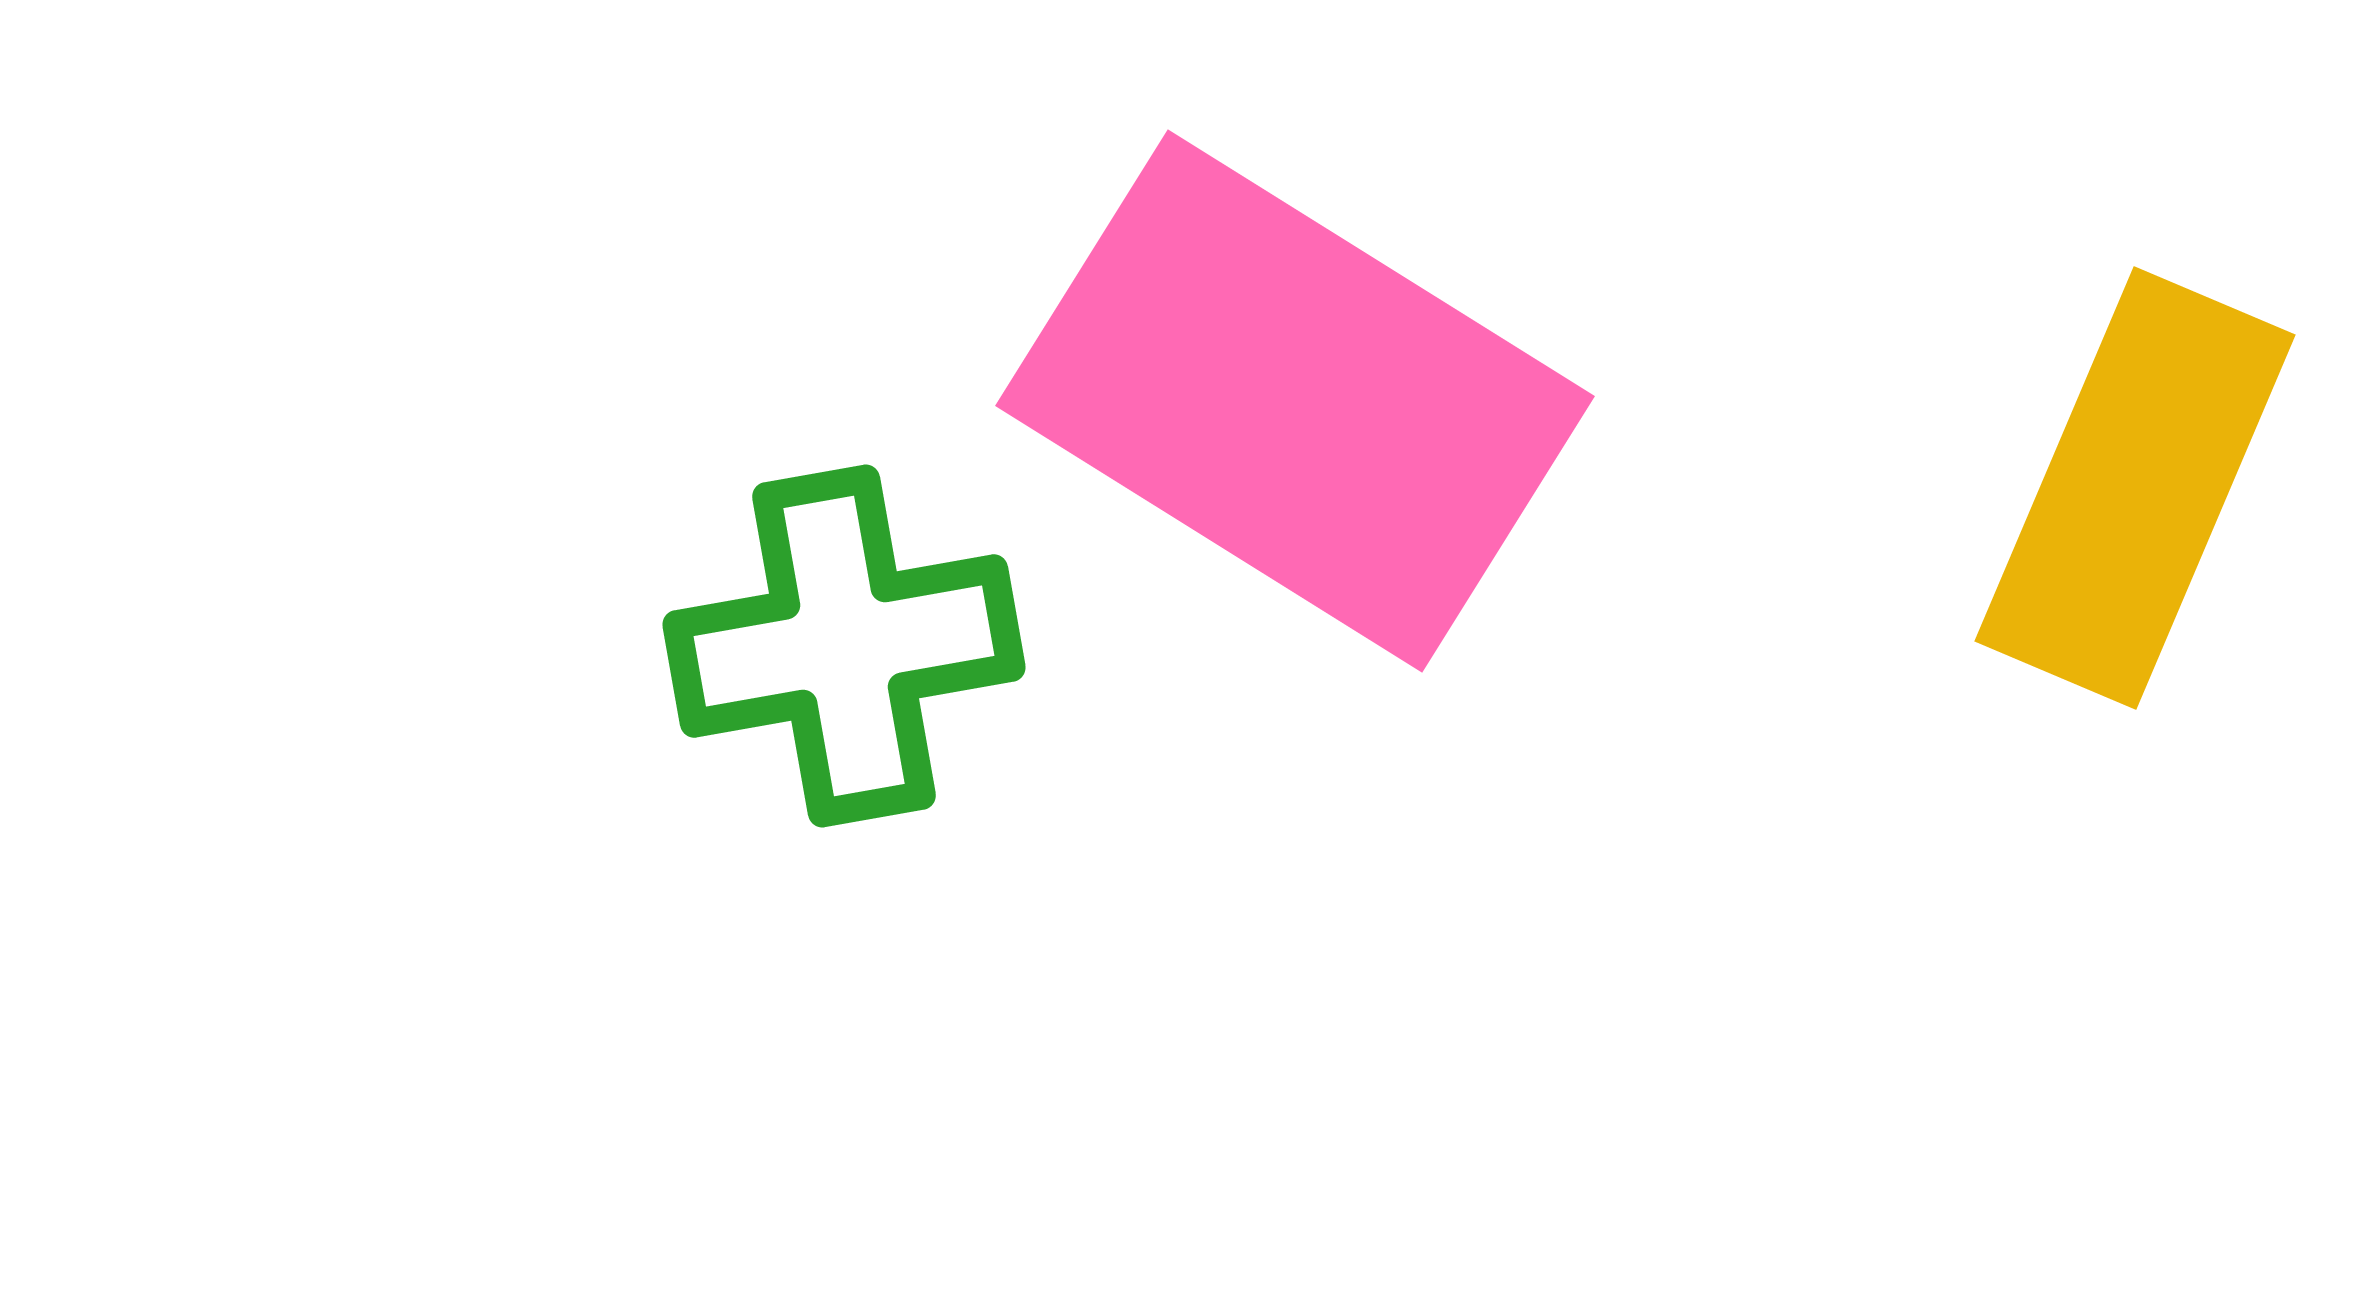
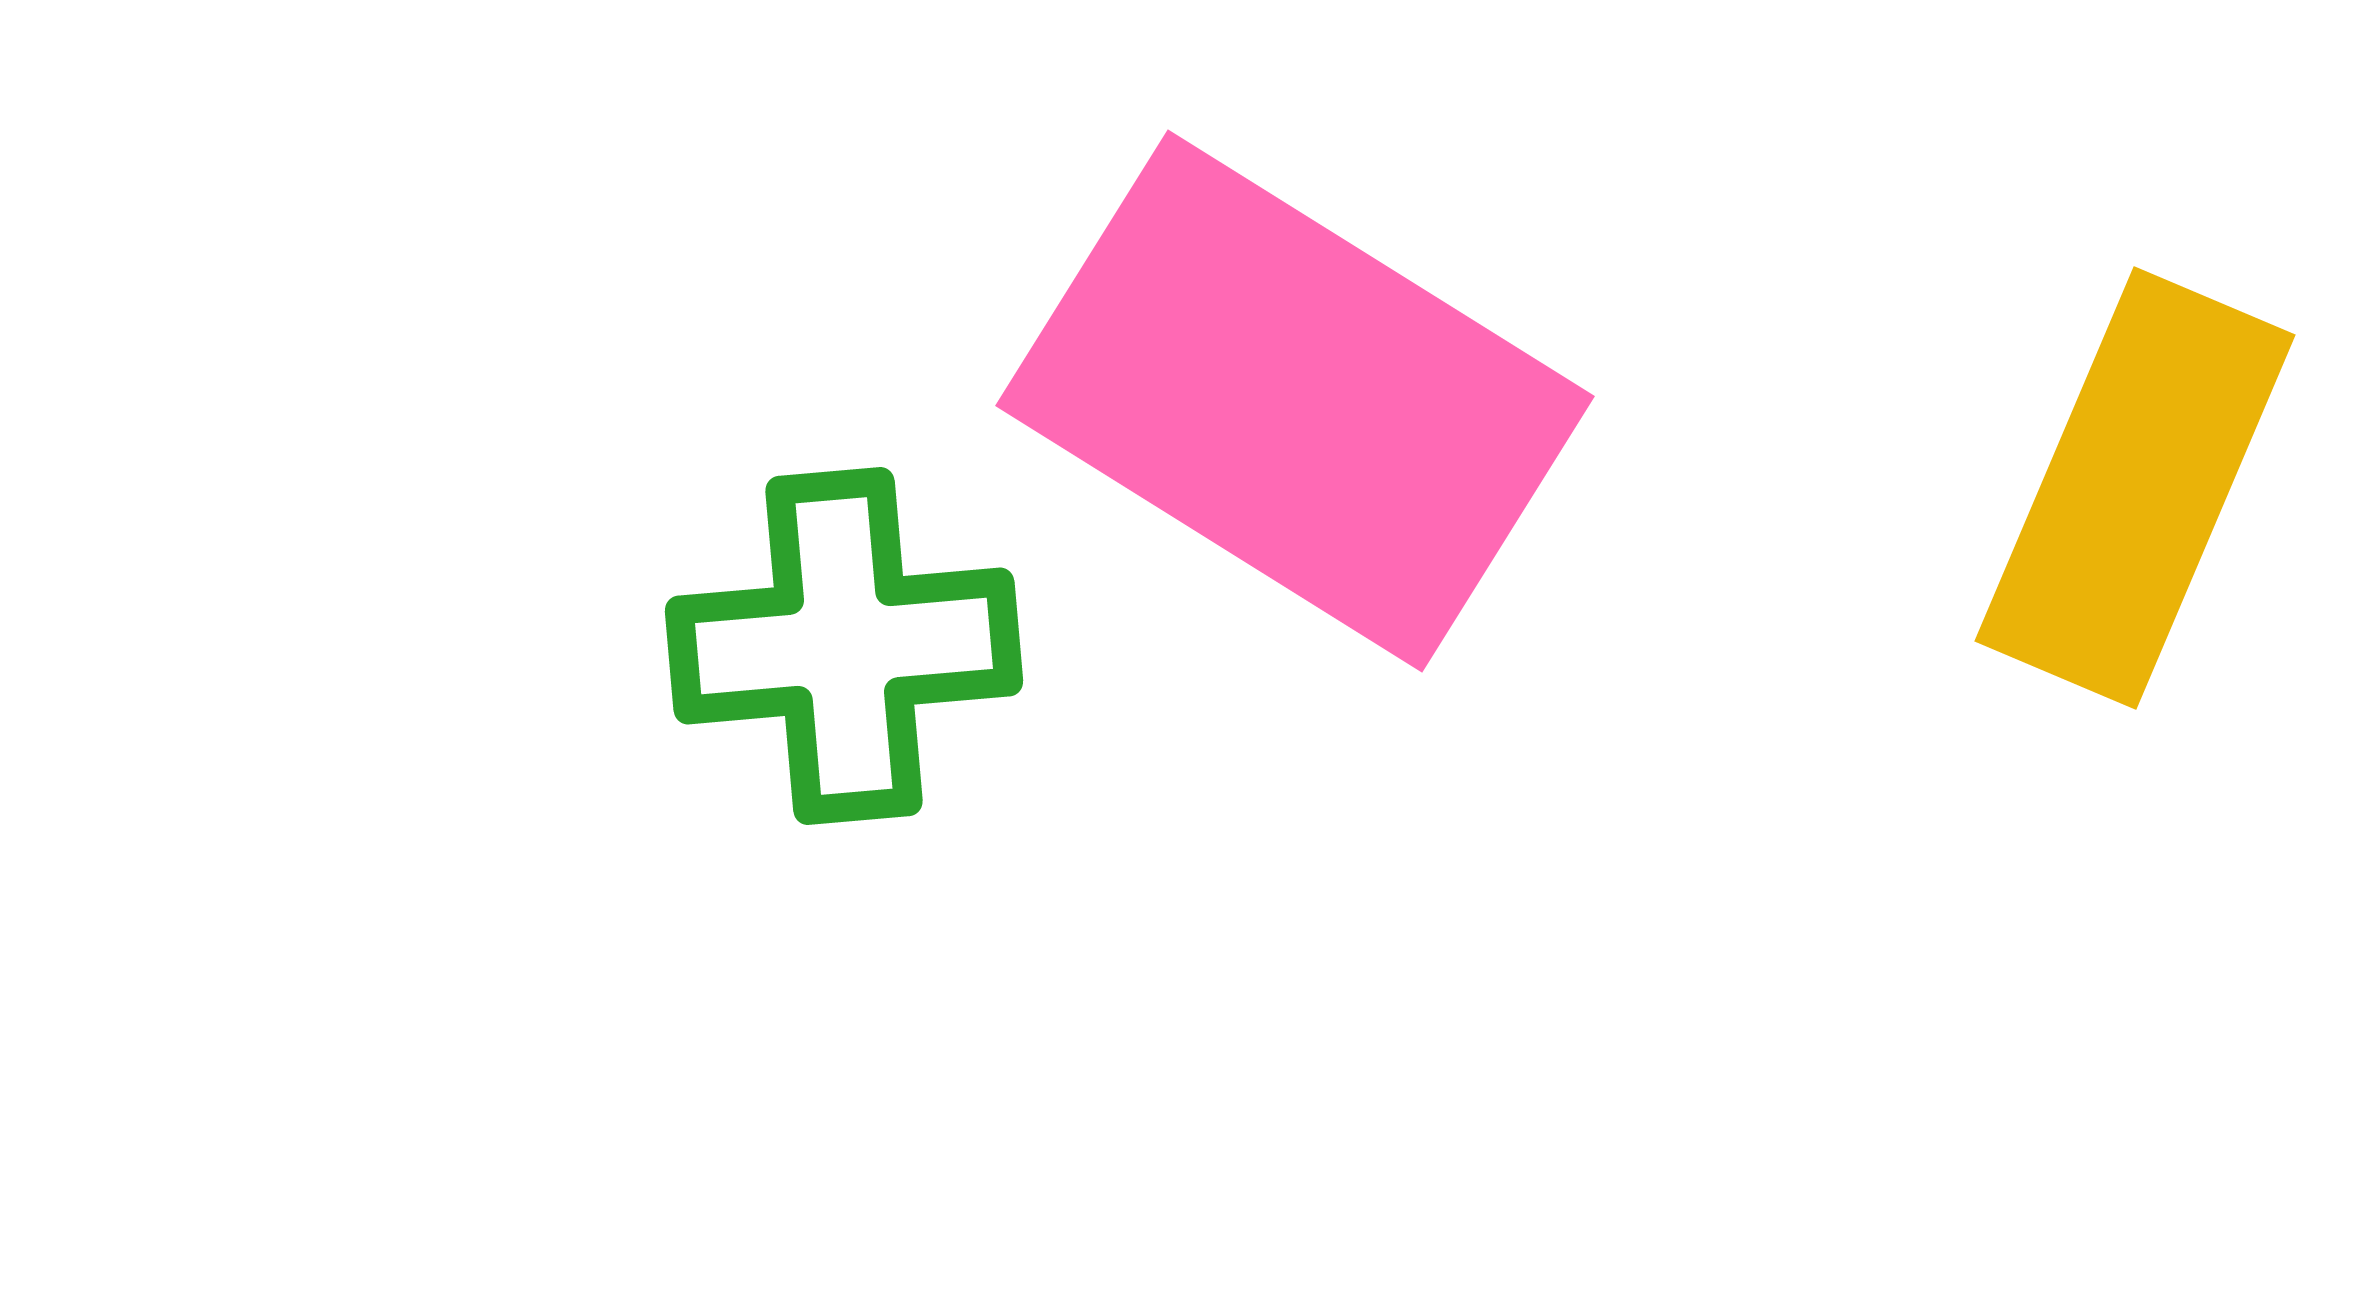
green cross: rotated 5 degrees clockwise
